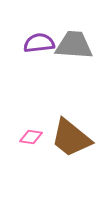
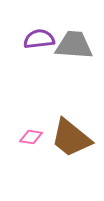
purple semicircle: moved 4 px up
